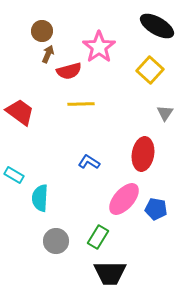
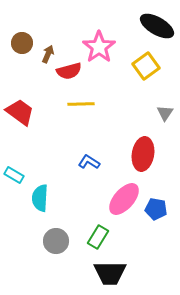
brown circle: moved 20 px left, 12 px down
yellow square: moved 4 px left, 4 px up; rotated 12 degrees clockwise
